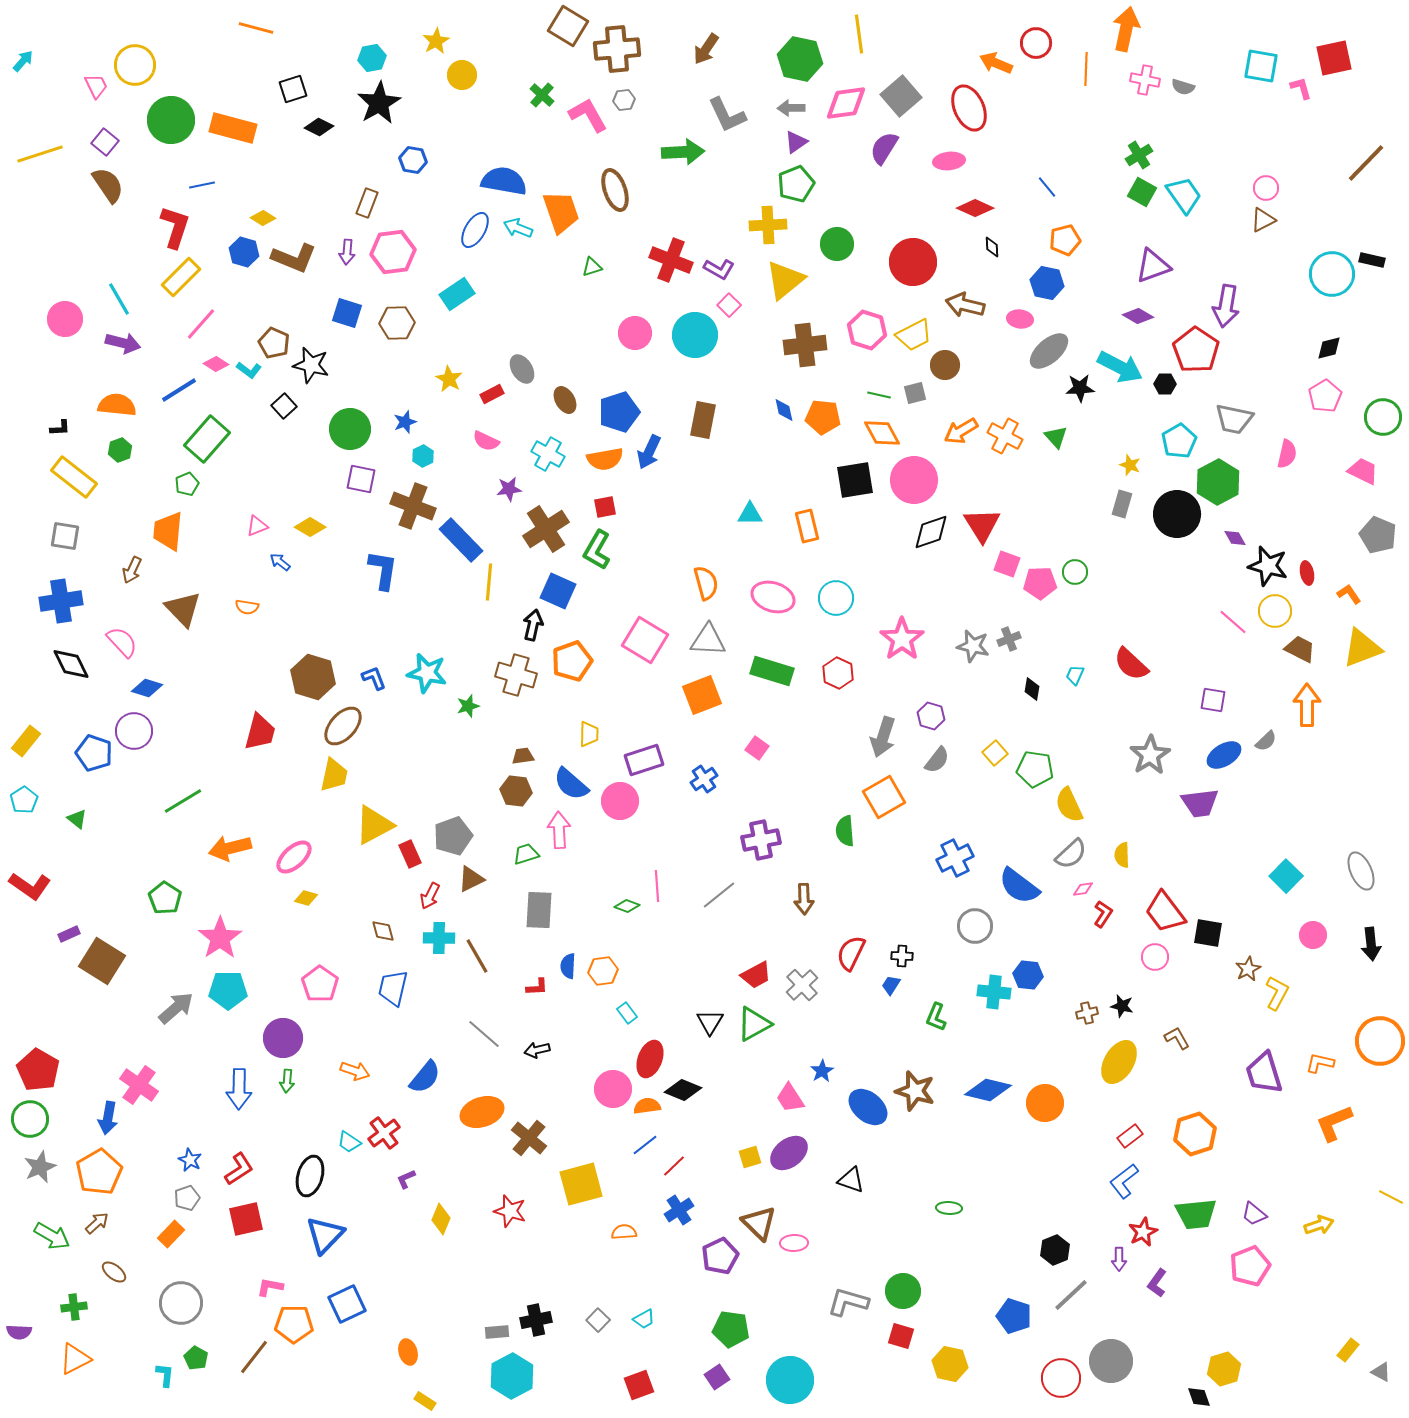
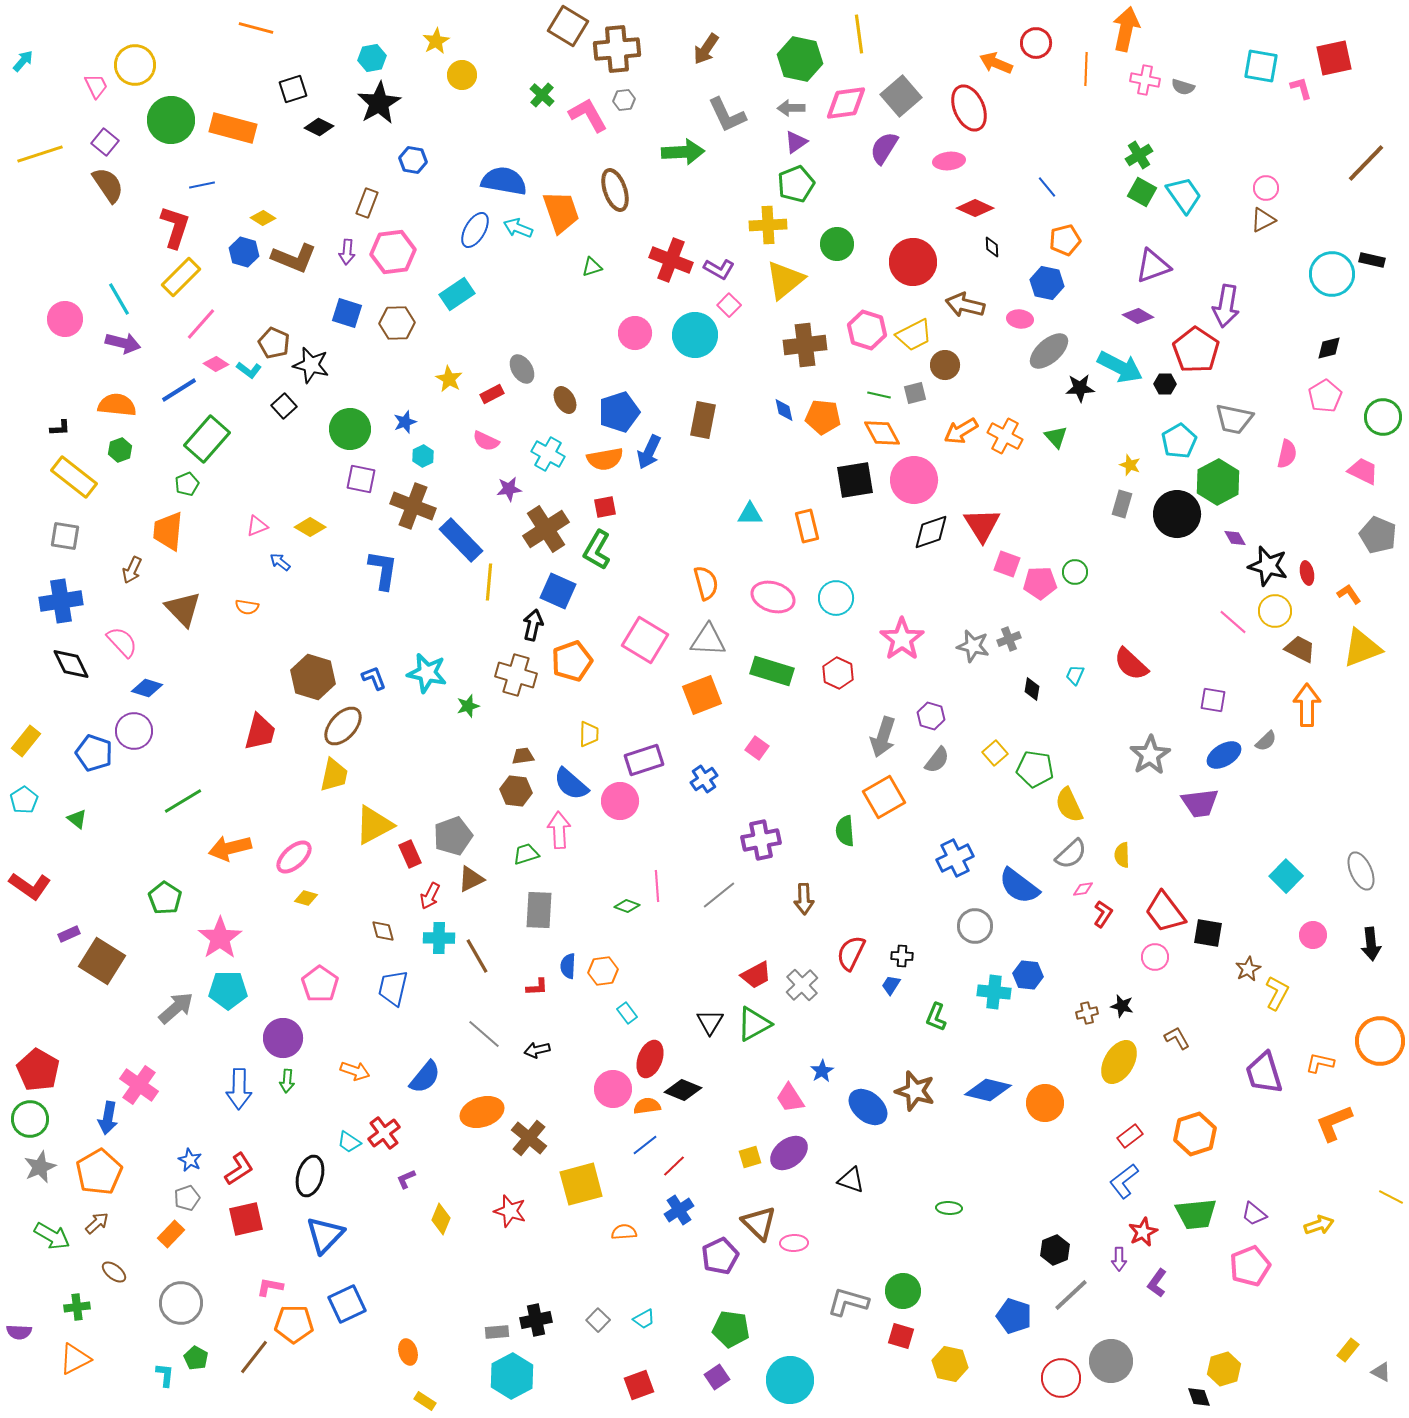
green cross at (74, 1307): moved 3 px right
